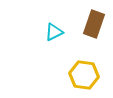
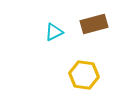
brown rectangle: rotated 56 degrees clockwise
